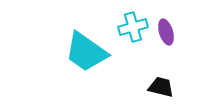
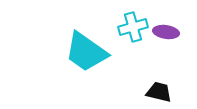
purple ellipse: rotated 65 degrees counterclockwise
black trapezoid: moved 2 px left, 5 px down
